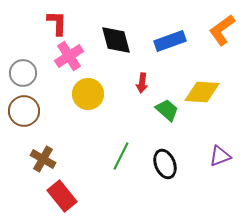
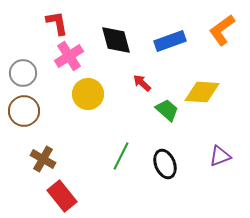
red L-shape: rotated 12 degrees counterclockwise
red arrow: rotated 126 degrees clockwise
